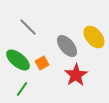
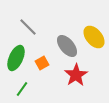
green ellipse: moved 2 px left, 2 px up; rotated 75 degrees clockwise
